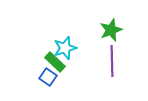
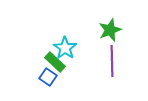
green star: moved 1 px left
cyan star: rotated 20 degrees counterclockwise
